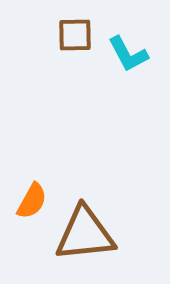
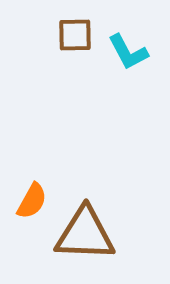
cyan L-shape: moved 2 px up
brown triangle: rotated 8 degrees clockwise
